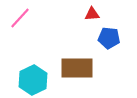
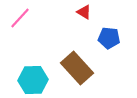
red triangle: moved 8 px left, 2 px up; rotated 35 degrees clockwise
brown rectangle: rotated 48 degrees clockwise
cyan hexagon: rotated 24 degrees clockwise
